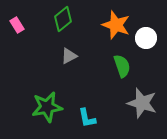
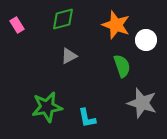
green diamond: rotated 25 degrees clockwise
white circle: moved 2 px down
